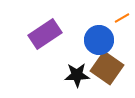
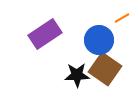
brown square: moved 2 px left, 1 px down
